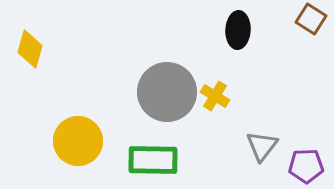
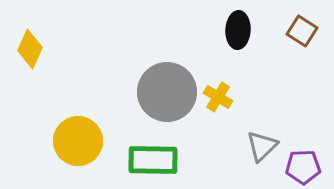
brown square: moved 9 px left, 12 px down
yellow diamond: rotated 9 degrees clockwise
yellow cross: moved 3 px right, 1 px down
gray triangle: rotated 8 degrees clockwise
purple pentagon: moved 3 px left, 1 px down
